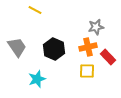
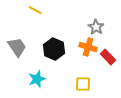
gray star: rotated 28 degrees counterclockwise
orange cross: rotated 30 degrees clockwise
yellow square: moved 4 px left, 13 px down
